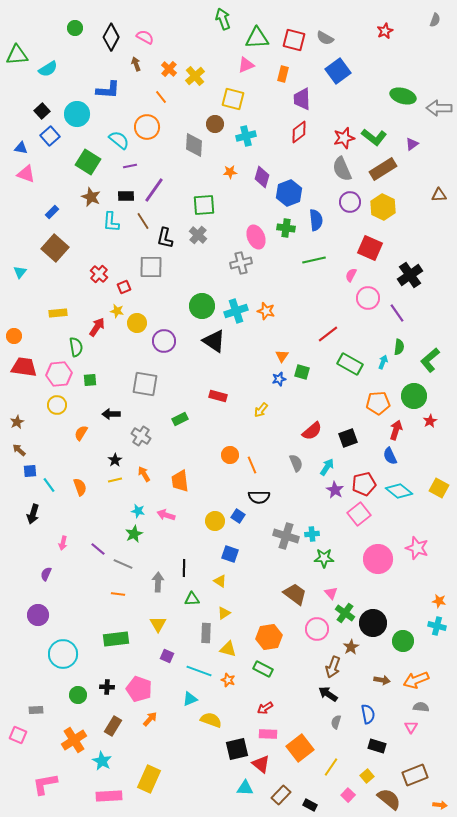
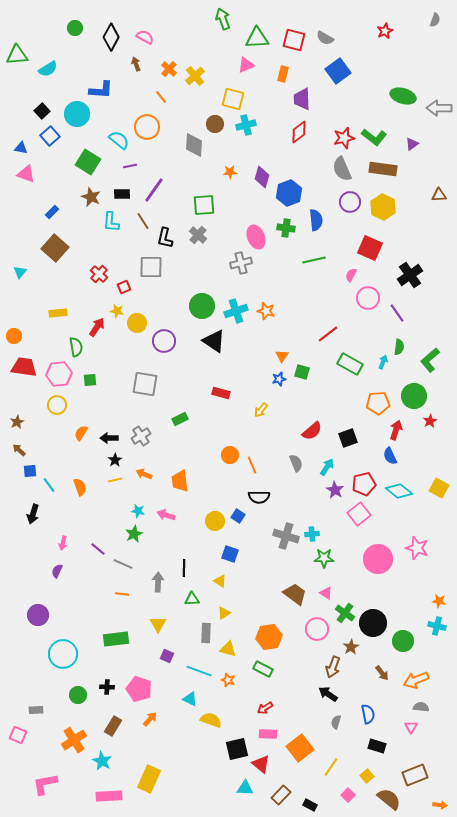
blue L-shape at (108, 90): moved 7 px left
cyan cross at (246, 136): moved 11 px up
brown rectangle at (383, 169): rotated 40 degrees clockwise
black rectangle at (126, 196): moved 4 px left, 2 px up
red rectangle at (218, 396): moved 3 px right, 3 px up
black arrow at (111, 414): moved 2 px left, 24 px down
gray cross at (141, 436): rotated 24 degrees clockwise
orange arrow at (144, 474): rotated 35 degrees counterclockwise
purple semicircle at (46, 574): moved 11 px right, 3 px up
pink triangle at (331, 593): moved 5 px left; rotated 16 degrees counterclockwise
orange line at (118, 594): moved 4 px right
brown arrow at (382, 680): moved 7 px up; rotated 42 degrees clockwise
cyan triangle at (190, 699): rotated 49 degrees clockwise
